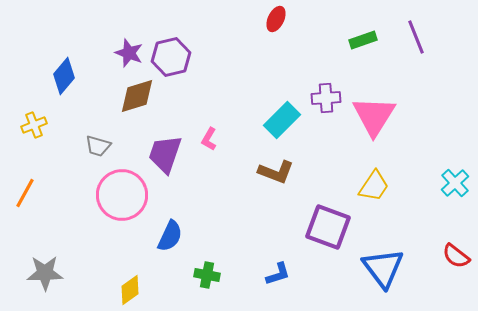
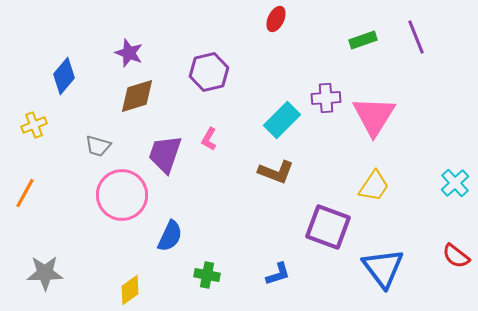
purple hexagon: moved 38 px right, 15 px down
